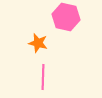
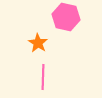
orange star: rotated 18 degrees clockwise
